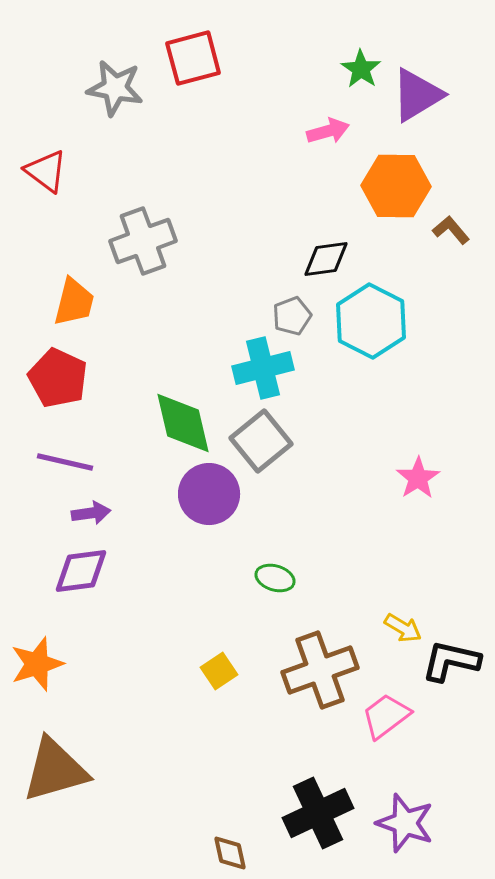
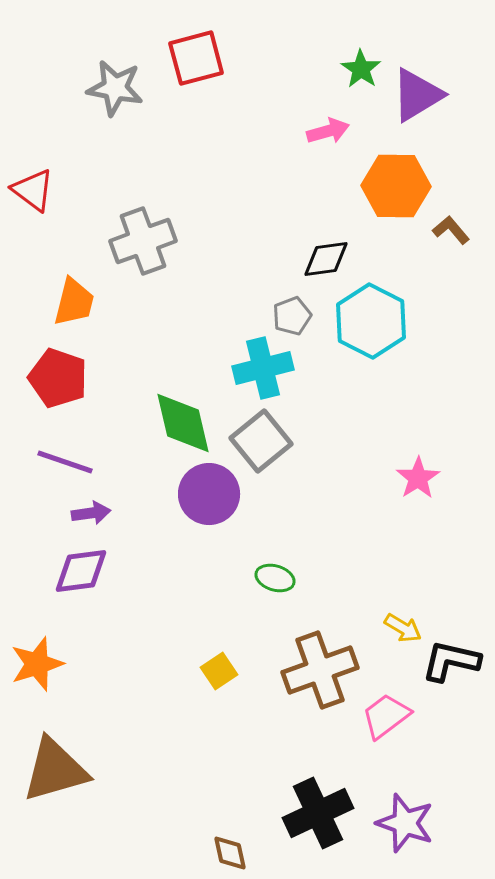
red square: moved 3 px right
red triangle: moved 13 px left, 19 px down
red pentagon: rotated 6 degrees counterclockwise
purple line: rotated 6 degrees clockwise
